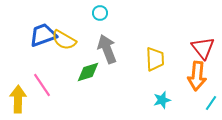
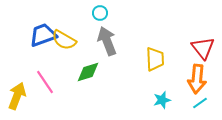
gray arrow: moved 8 px up
orange arrow: moved 3 px down
pink line: moved 3 px right, 3 px up
yellow arrow: moved 1 px left, 3 px up; rotated 20 degrees clockwise
cyan line: moved 11 px left; rotated 21 degrees clockwise
